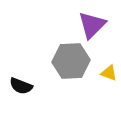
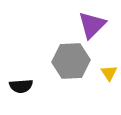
yellow triangle: rotated 36 degrees clockwise
black semicircle: rotated 25 degrees counterclockwise
